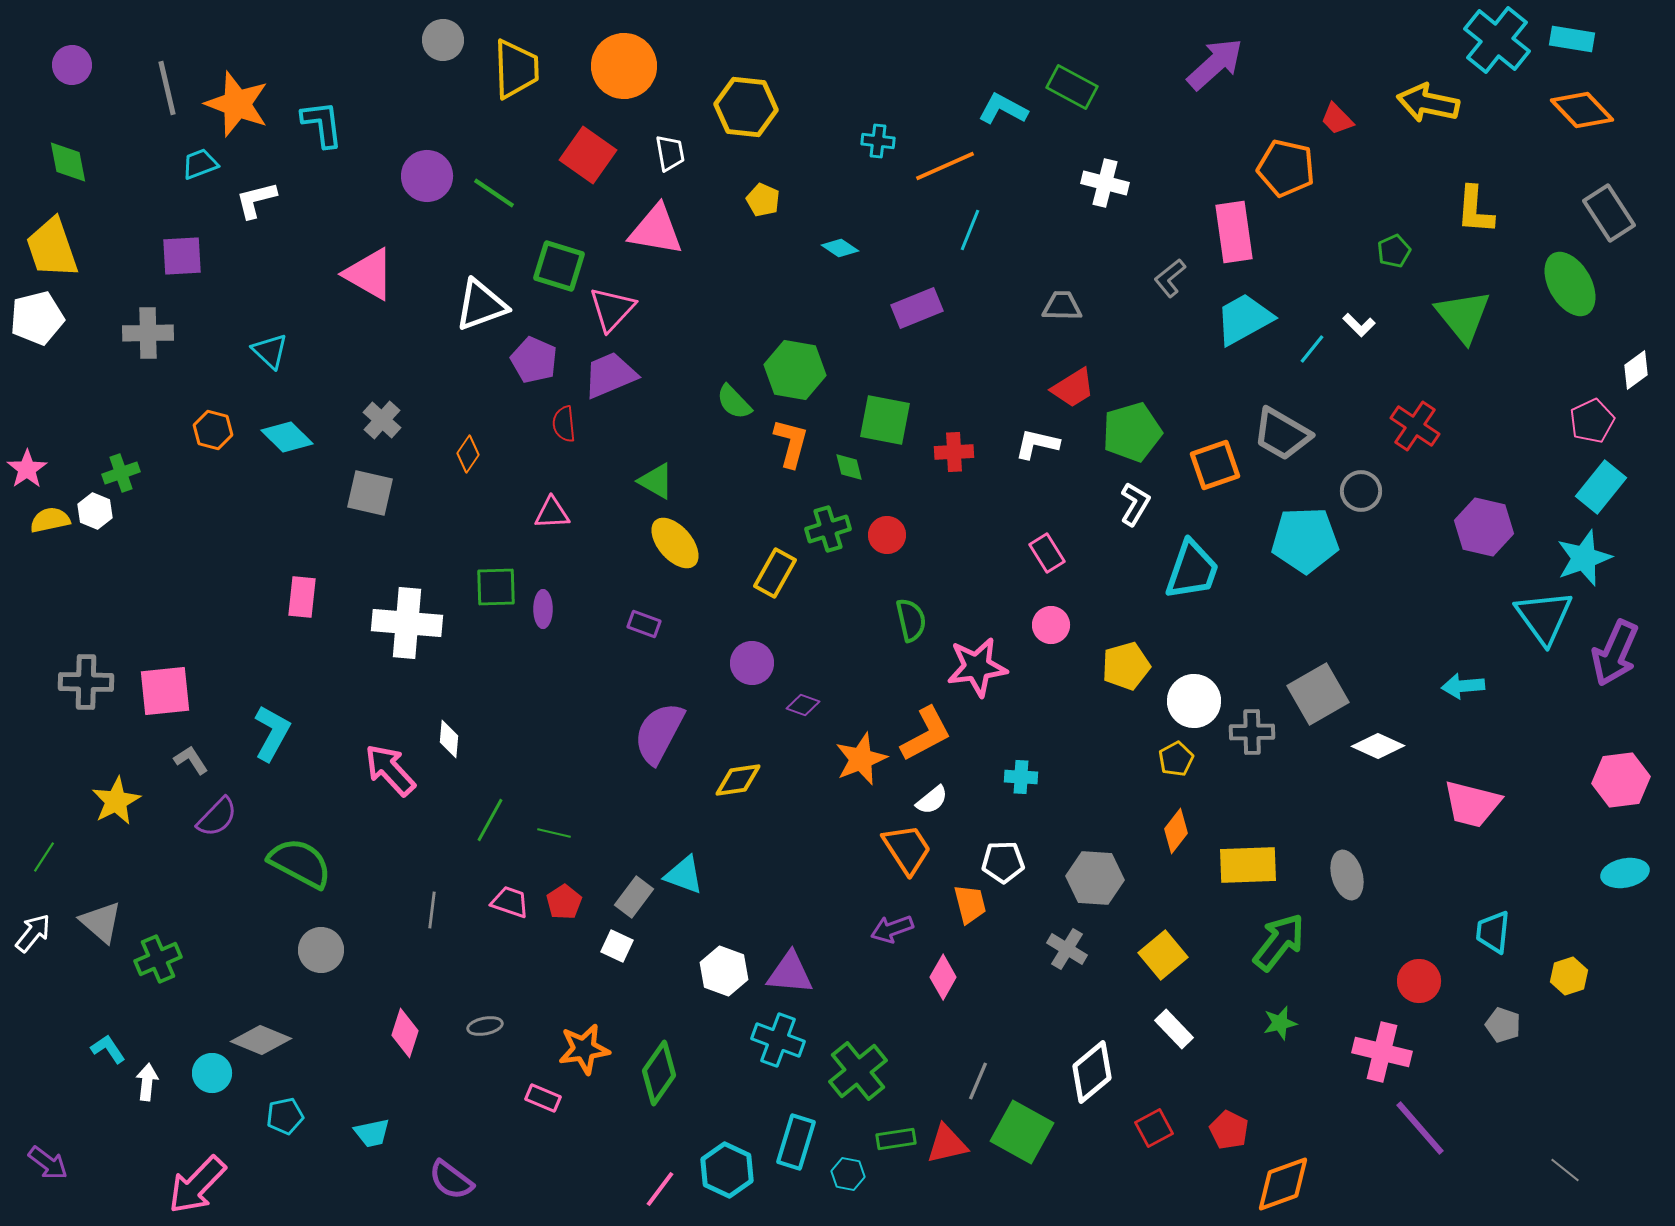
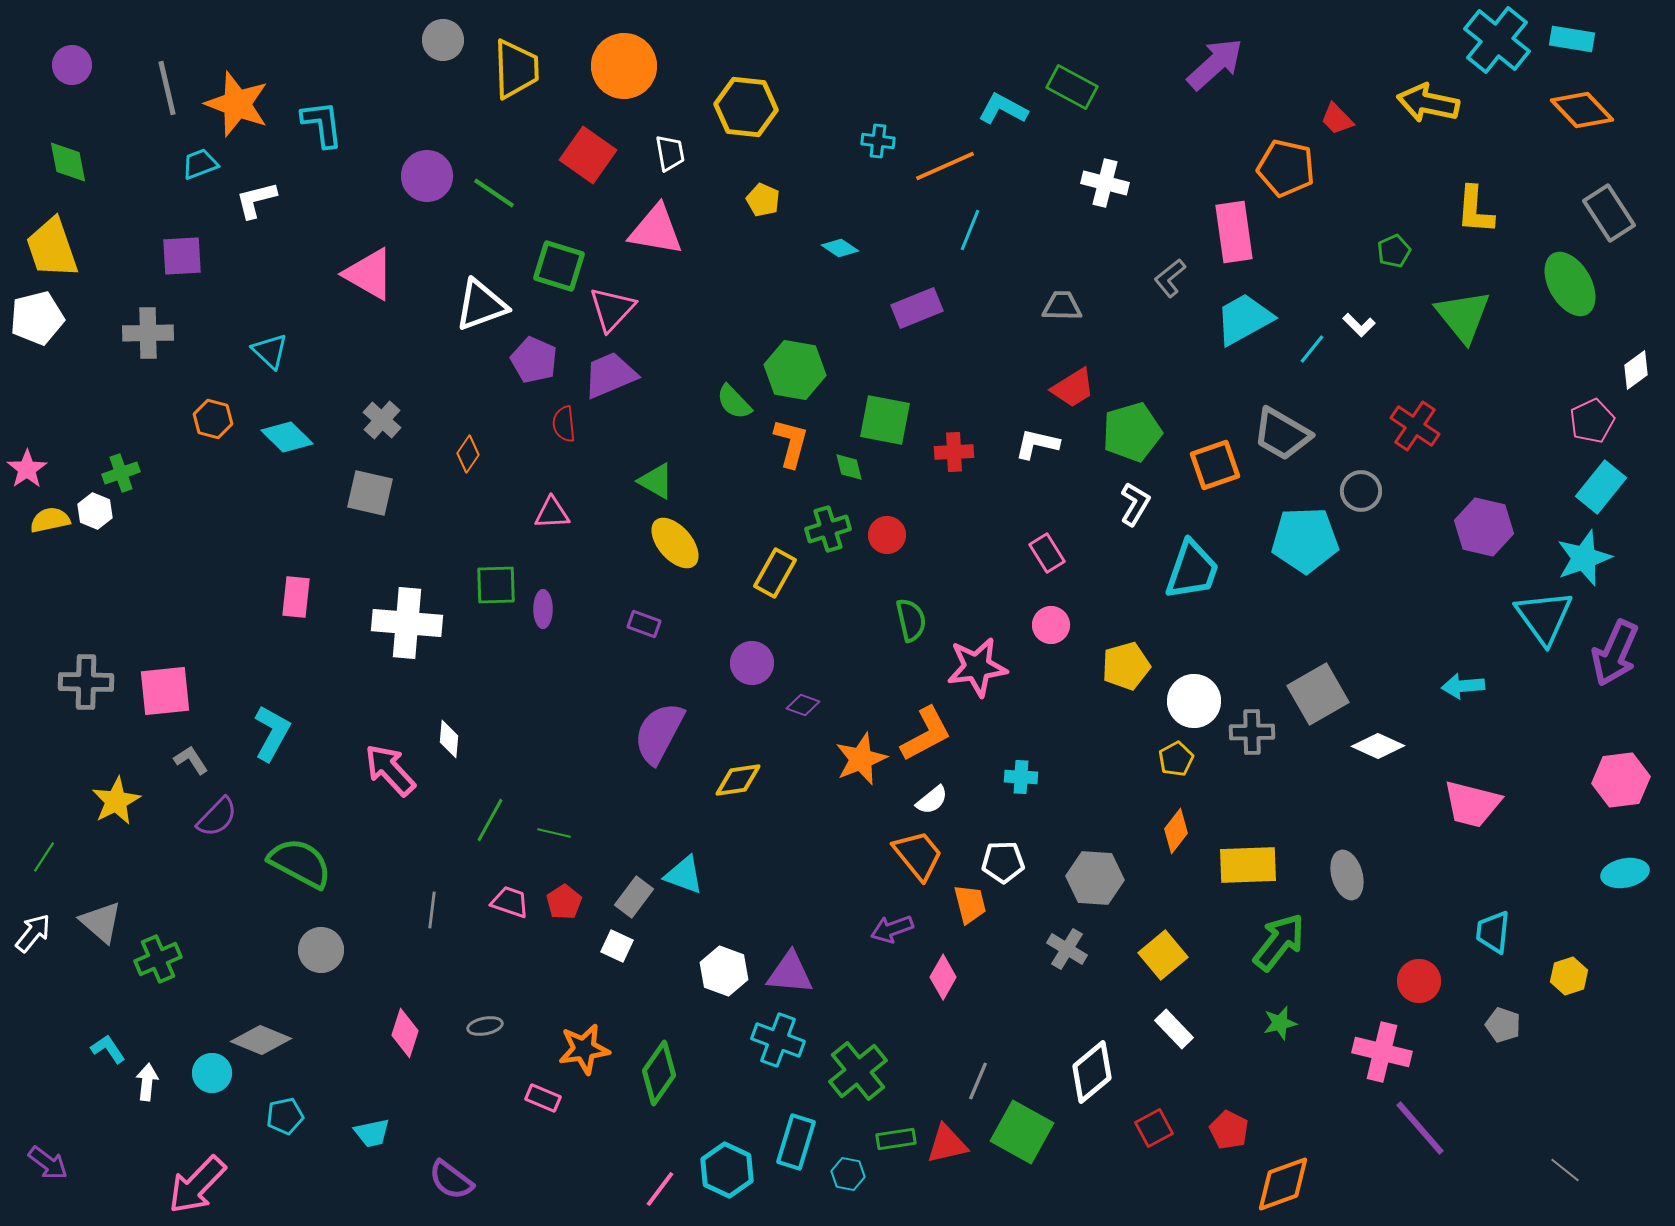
orange hexagon at (213, 430): moved 11 px up
green square at (496, 587): moved 2 px up
pink rectangle at (302, 597): moved 6 px left
orange trapezoid at (907, 849): moved 11 px right, 6 px down; rotated 6 degrees counterclockwise
